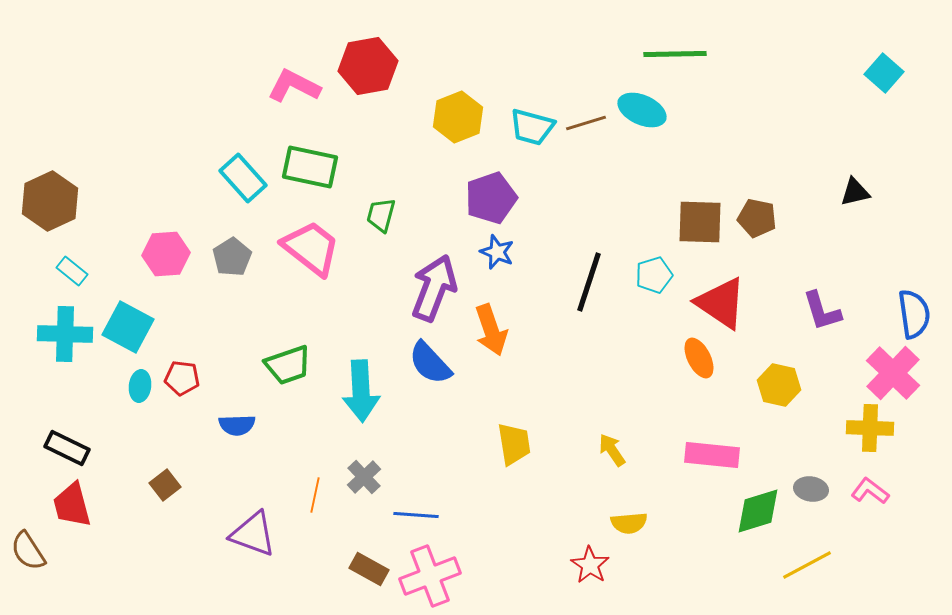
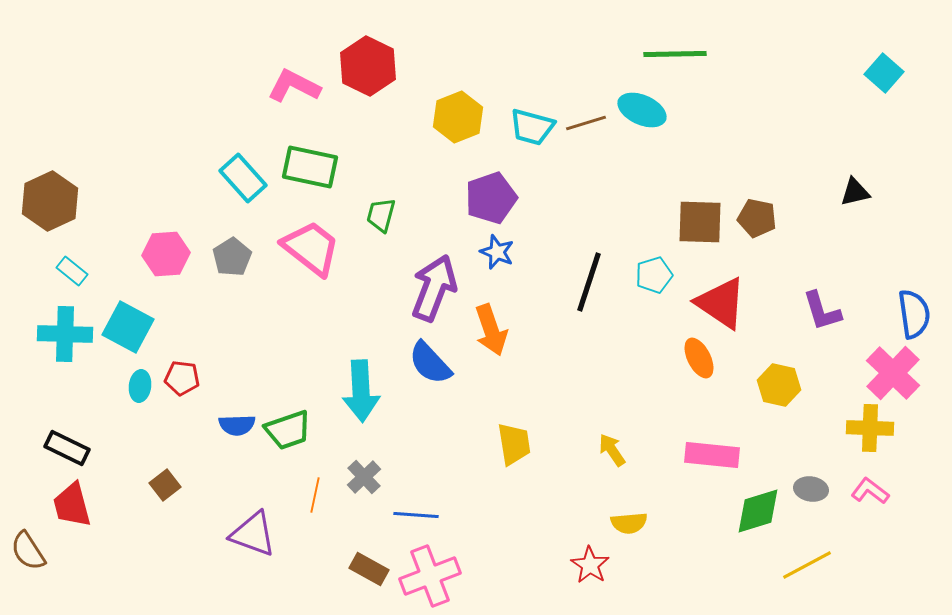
red hexagon at (368, 66): rotated 24 degrees counterclockwise
green trapezoid at (288, 365): moved 65 px down
